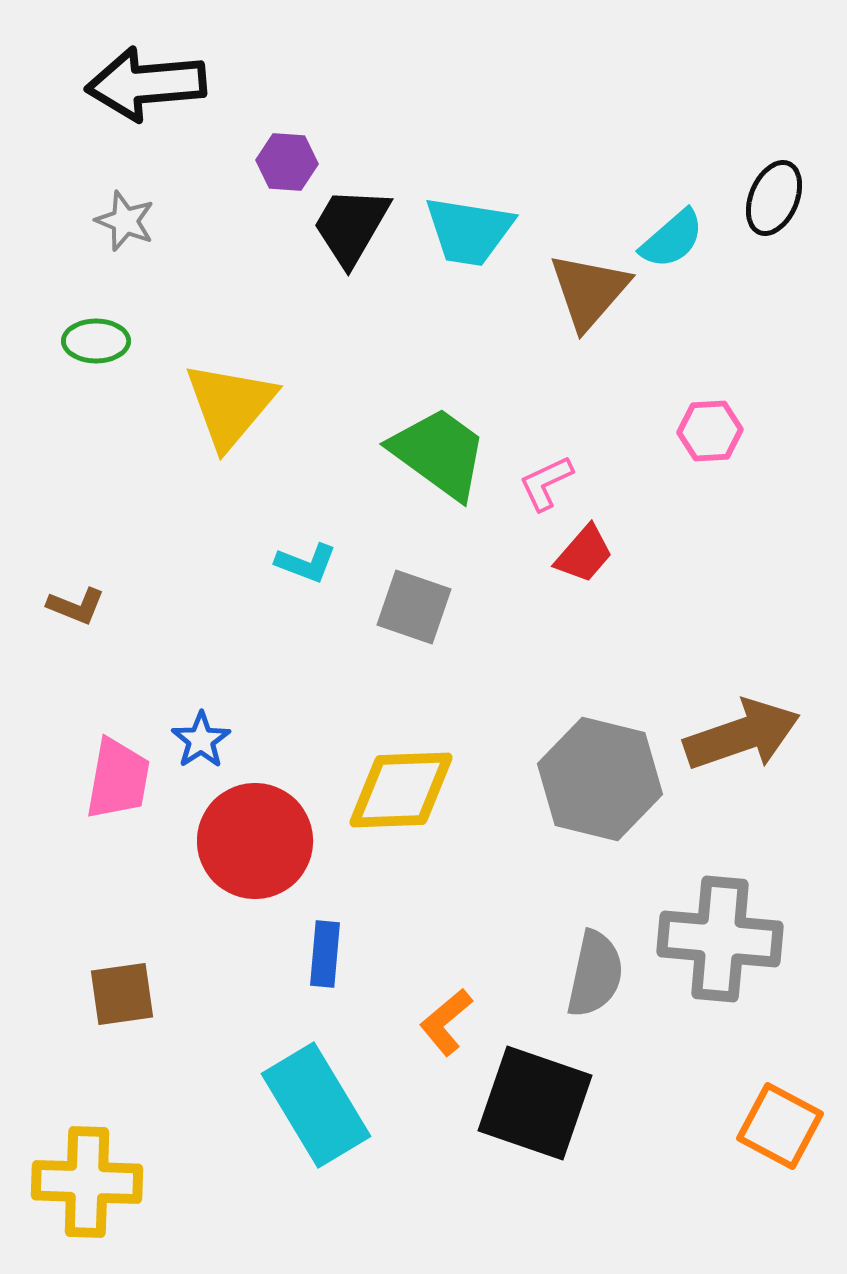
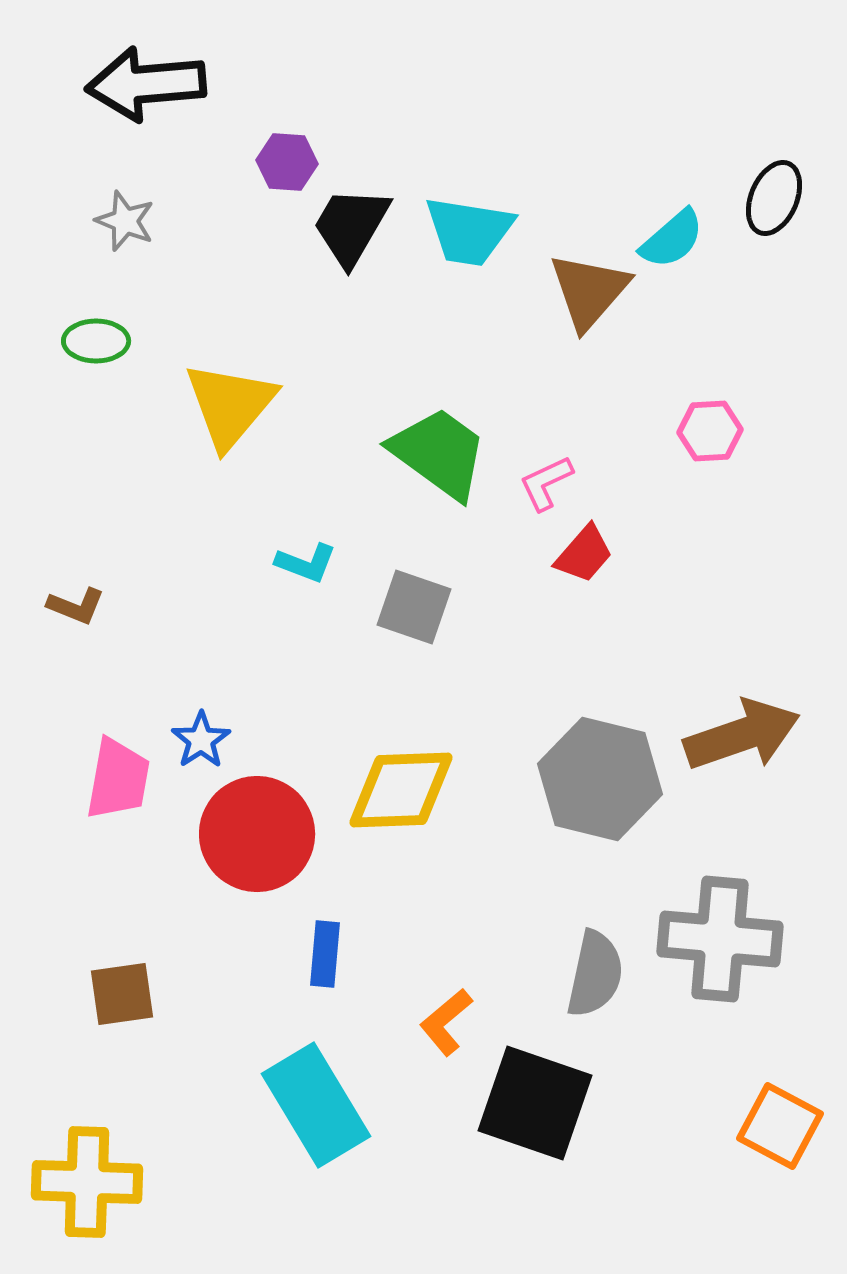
red circle: moved 2 px right, 7 px up
